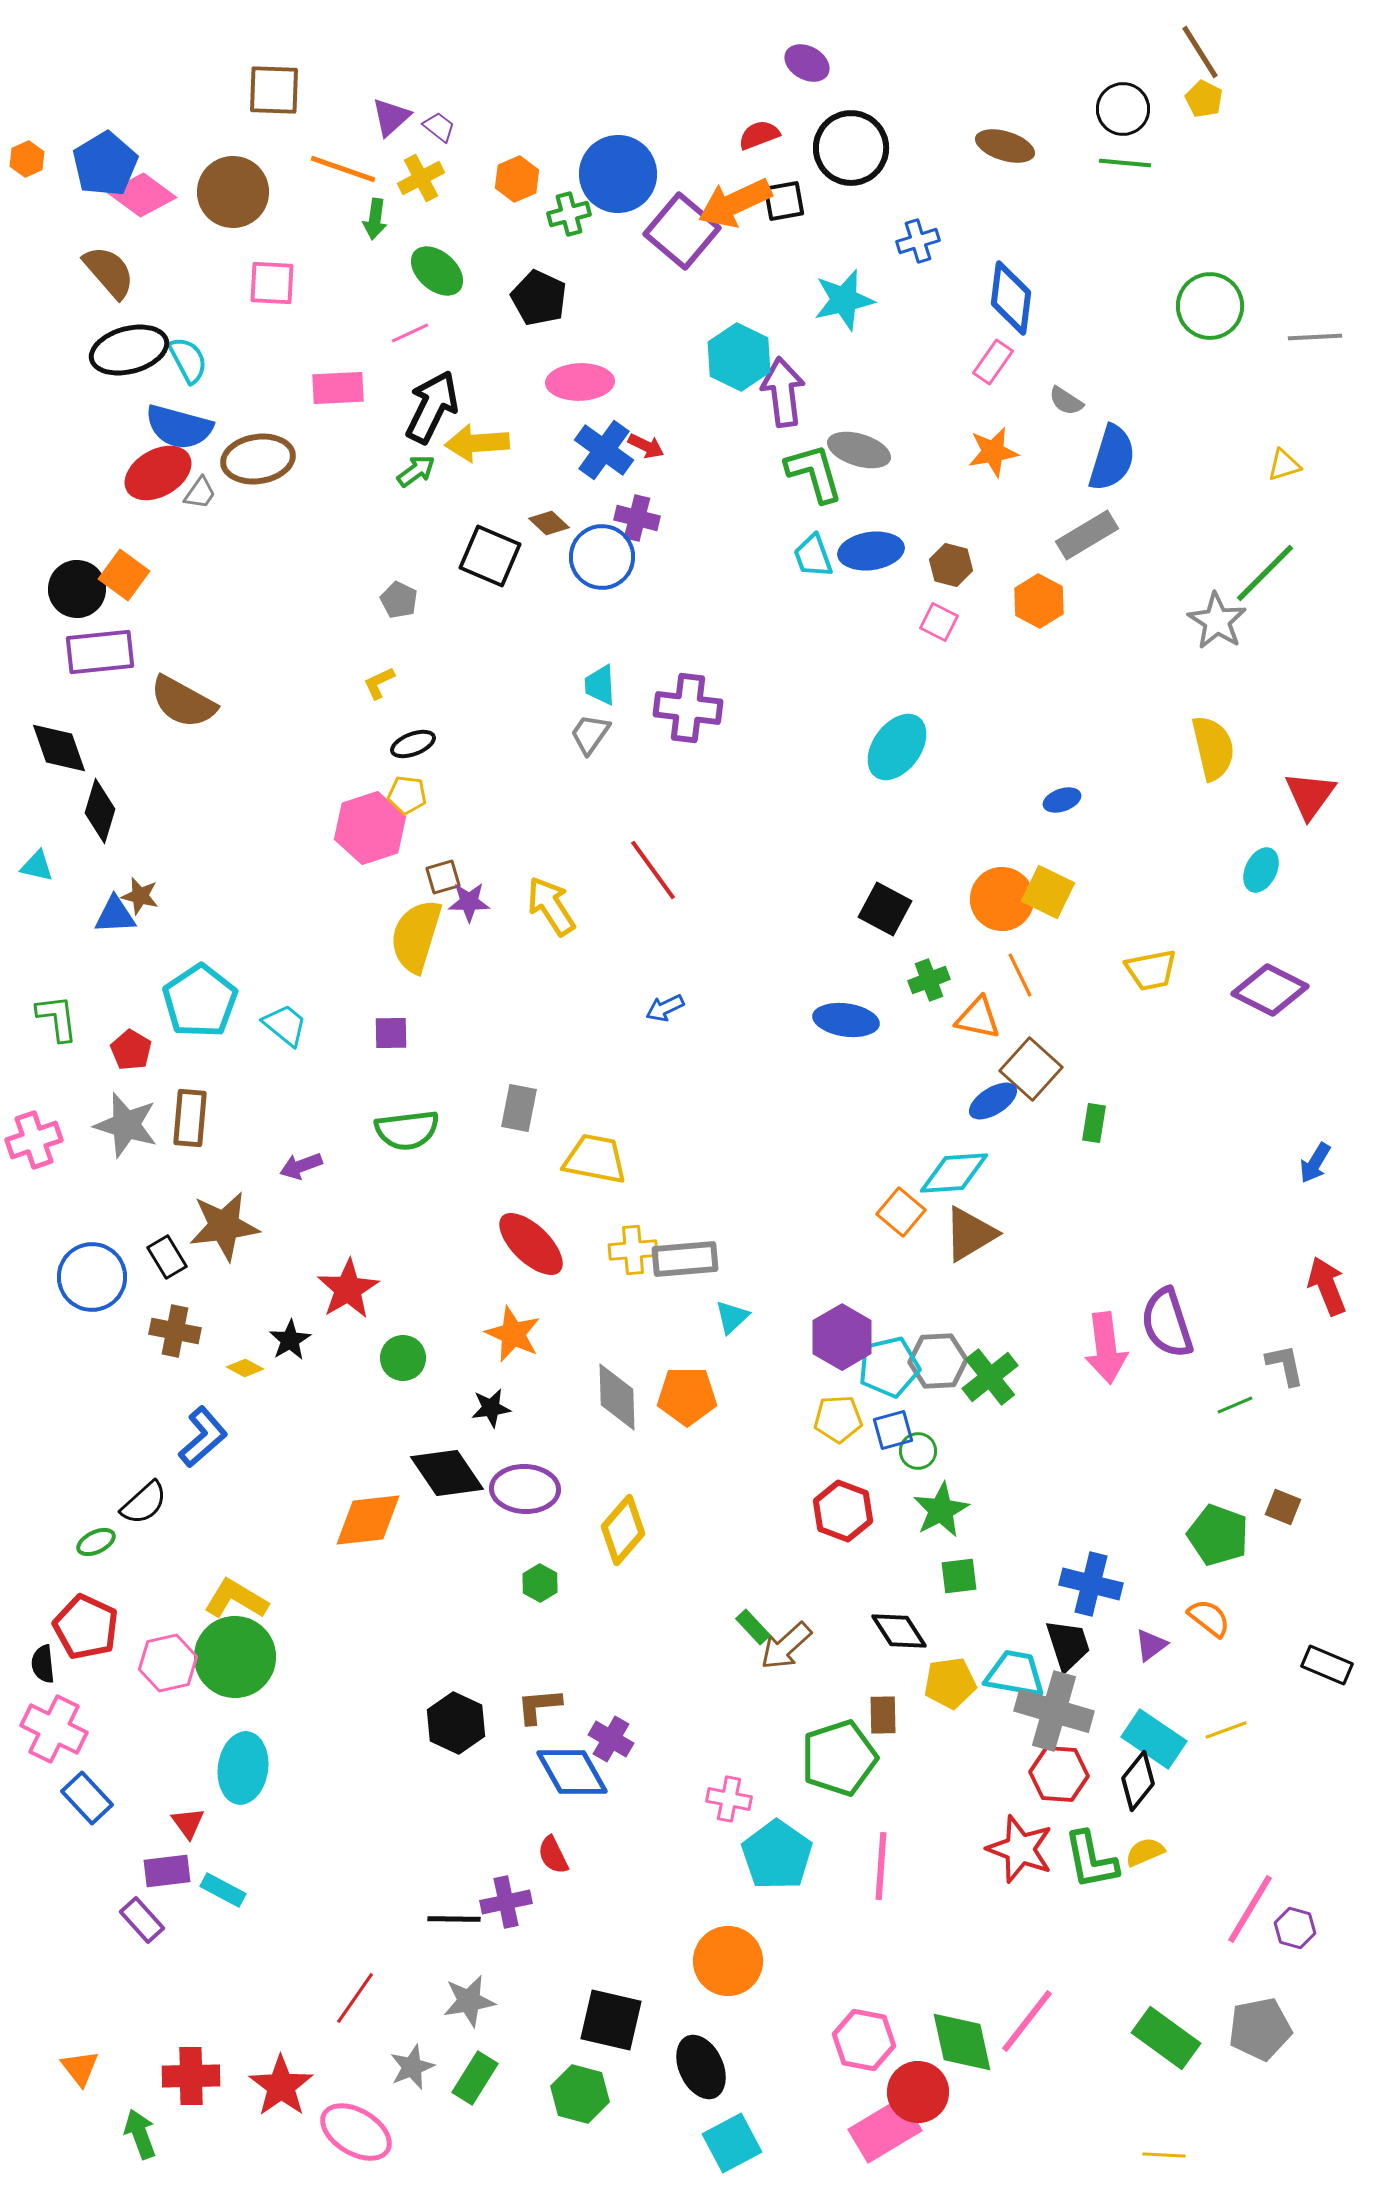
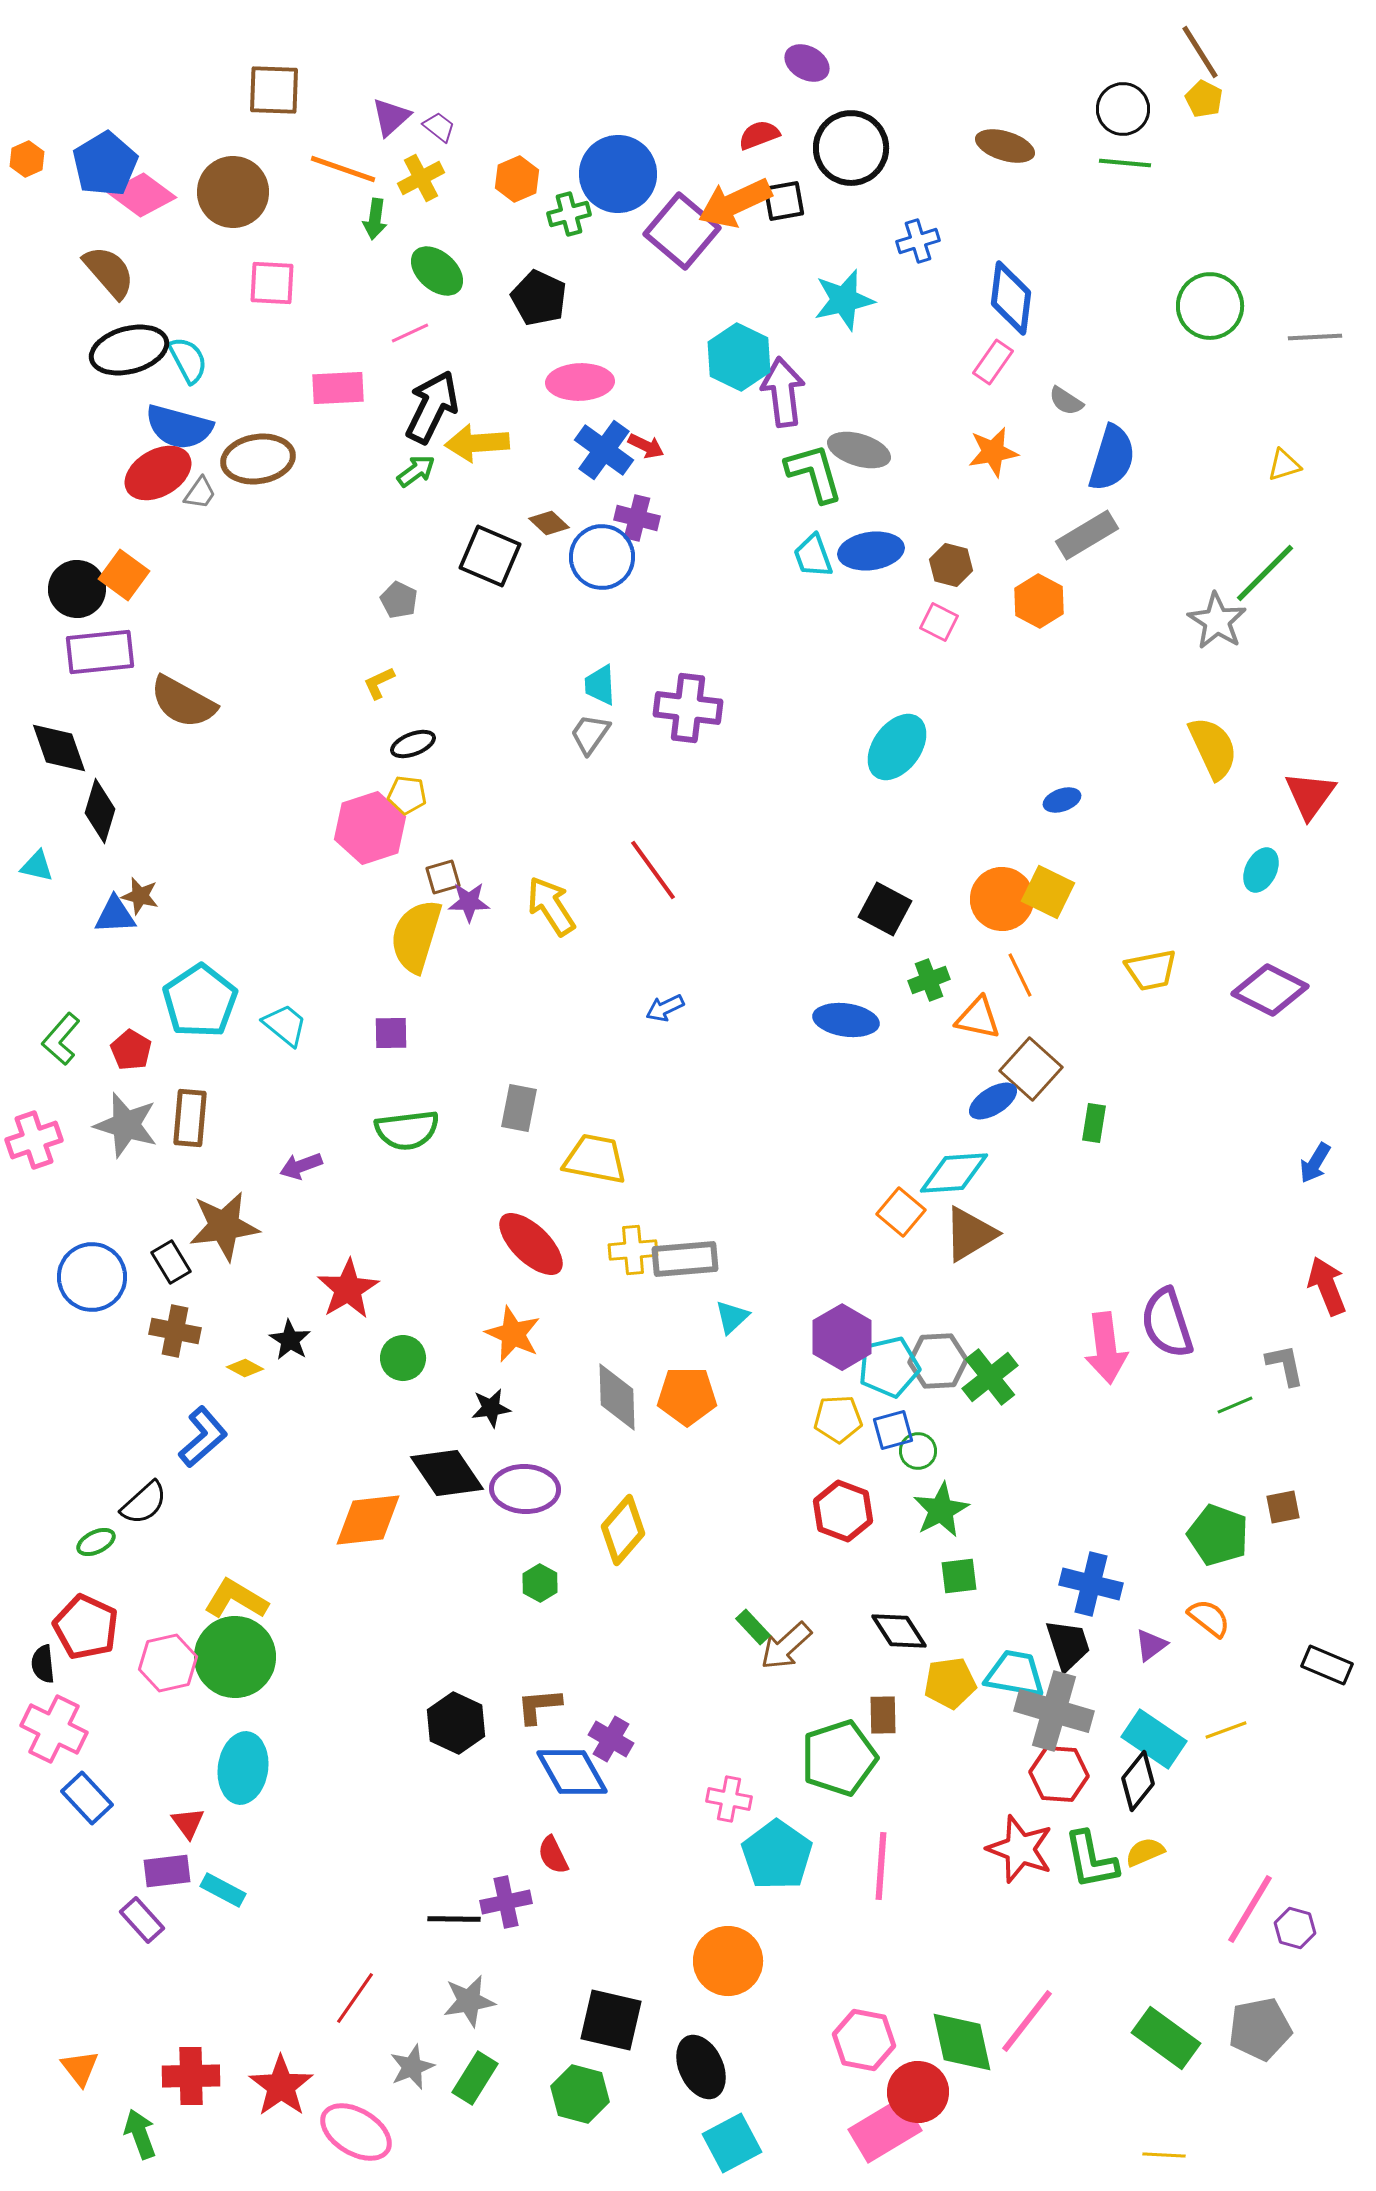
yellow semicircle at (1213, 748): rotated 12 degrees counterclockwise
green L-shape at (57, 1018): moved 4 px right, 21 px down; rotated 132 degrees counterclockwise
black rectangle at (167, 1257): moved 4 px right, 5 px down
black star at (290, 1340): rotated 9 degrees counterclockwise
brown square at (1283, 1507): rotated 33 degrees counterclockwise
